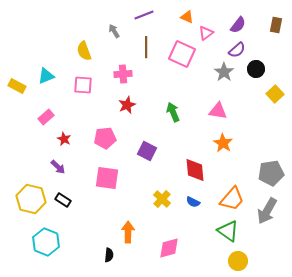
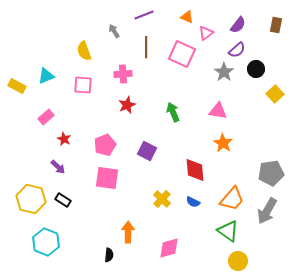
pink pentagon at (105, 138): moved 7 px down; rotated 15 degrees counterclockwise
